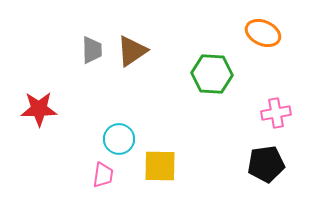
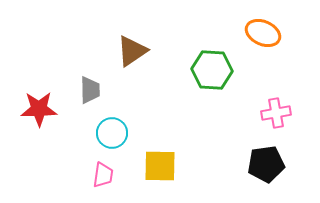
gray trapezoid: moved 2 px left, 40 px down
green hexagon: moved 4 px up
cyan circle: moved 7 px left, 6 px up
